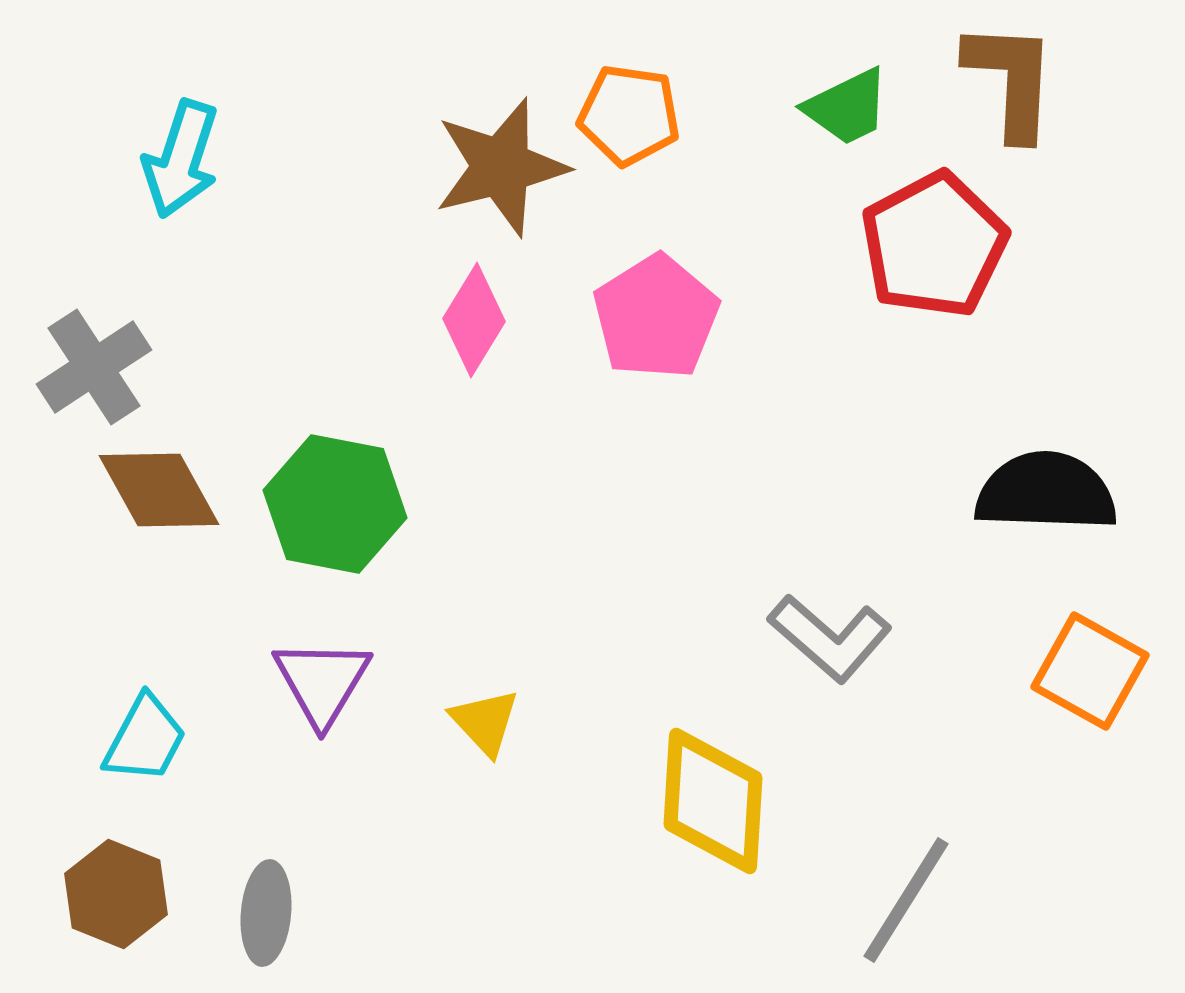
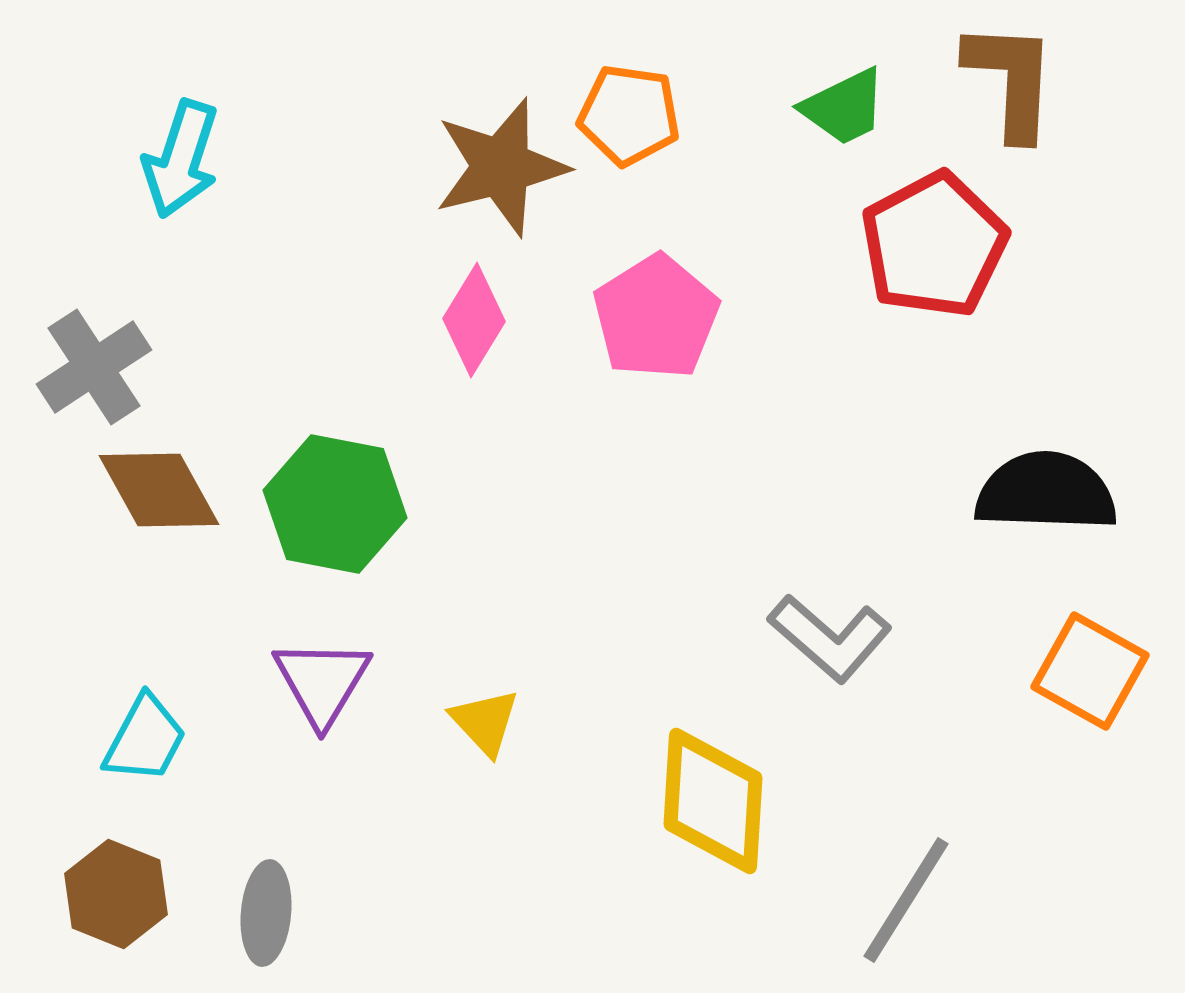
green trapezoid: moved 3 px left
